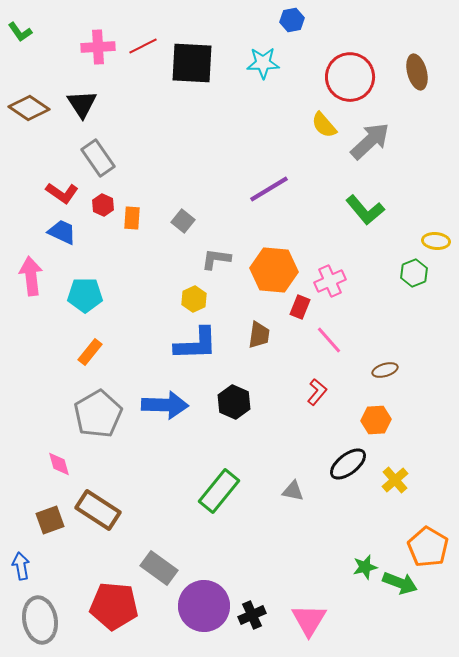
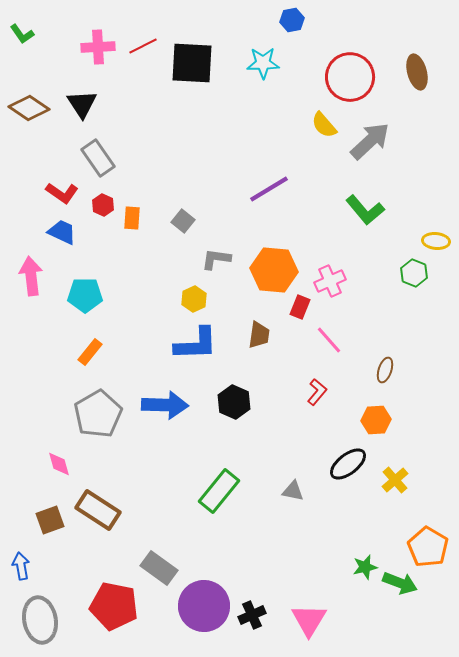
green L-shape at (20, 32): moved 2 px right, 2 px down
green hexagon at (414, 273): rotated 16 degrees counterclockwise
brown ellipse at (385, 370): rotated 55 degrees counterclockwise
red pentagon at (114, 606): rotated 6 degrees clockwise
